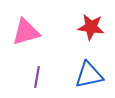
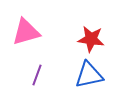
red star: moved 12 px down
purple line: moved 2 px up; rotated 10 degrees clockwise
